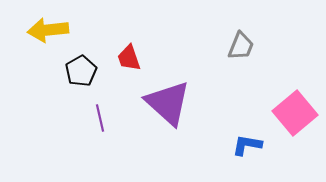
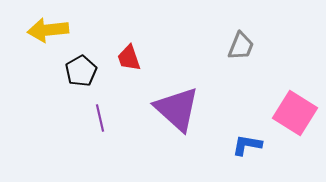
purple triangle: moved 9 px right, 6 px down
pink square: rotated 18 degrees counterclockwise
